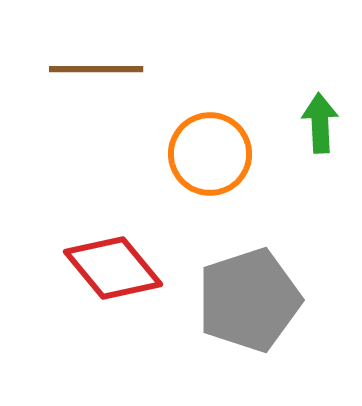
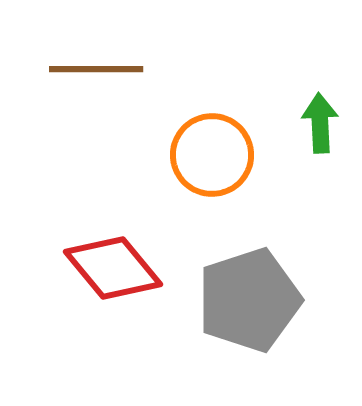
orange circle: moved 2 px right, 1 px down
